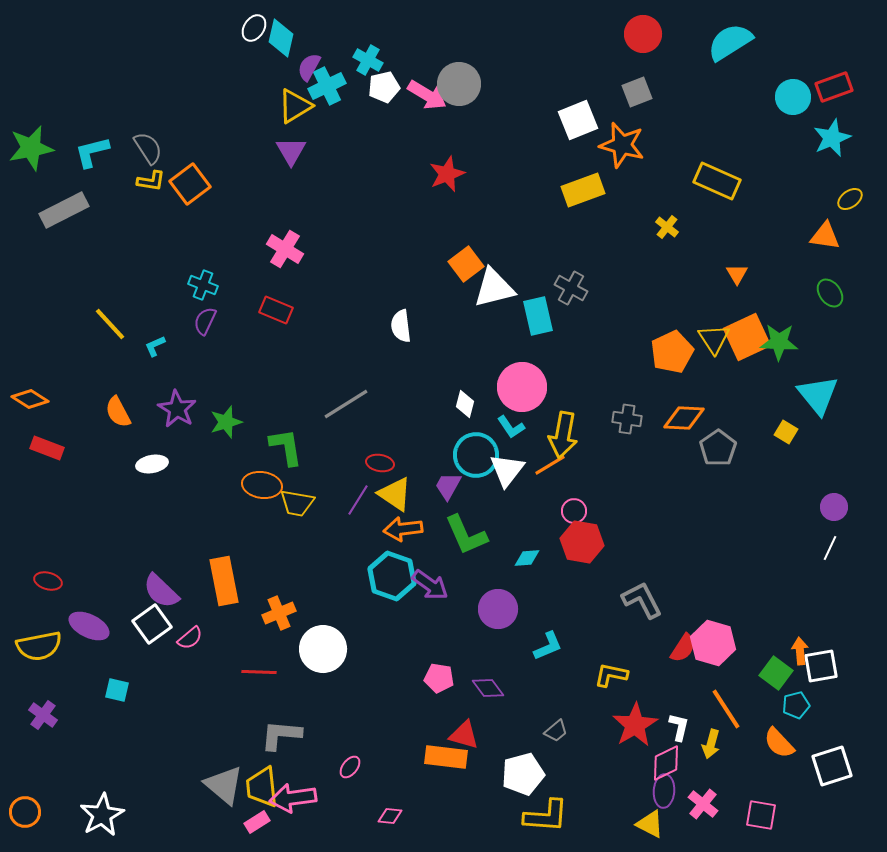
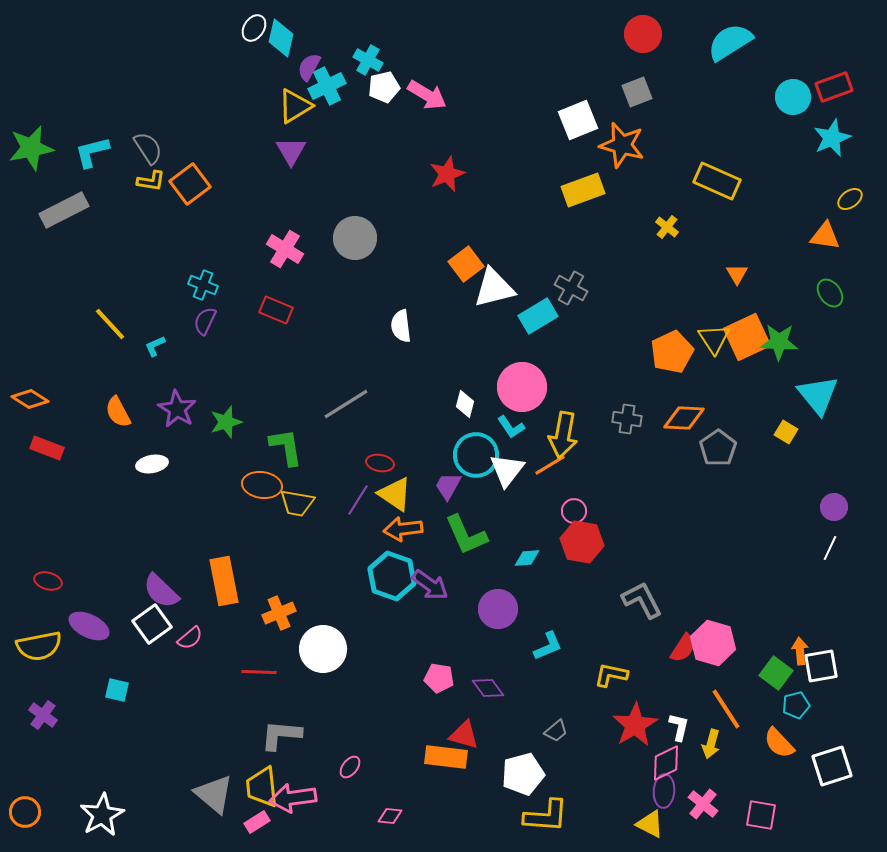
gray circle at (459, 84): moved 104 px left, 154 px down
cyan rectangle at (538, 316): rotated 72 degrees clockwise
gray triangle at (224, 785): moved 10 px left, 9 px down
